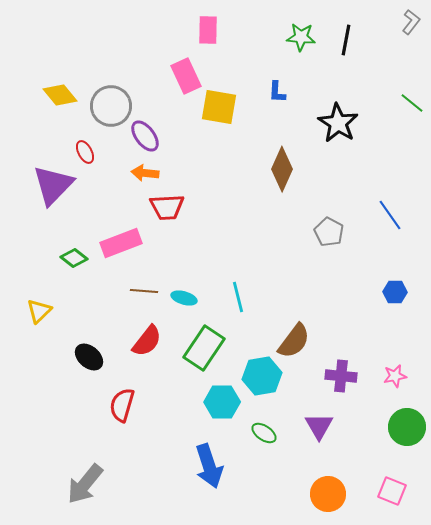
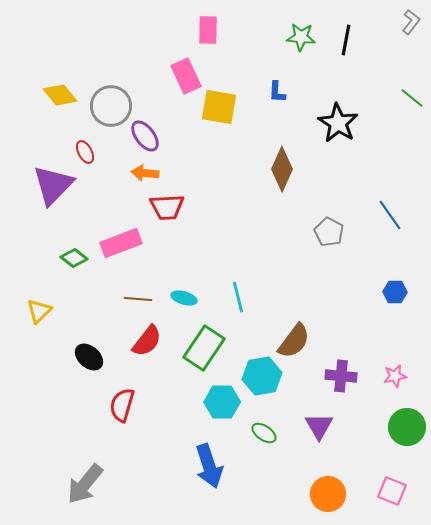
green line at (412, 103): moved 5 px up
brown line at (144, 291): moved 6 px left, 8 px down
